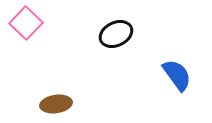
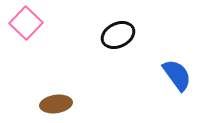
black ellipse: moved 2 px right, 1 px down
